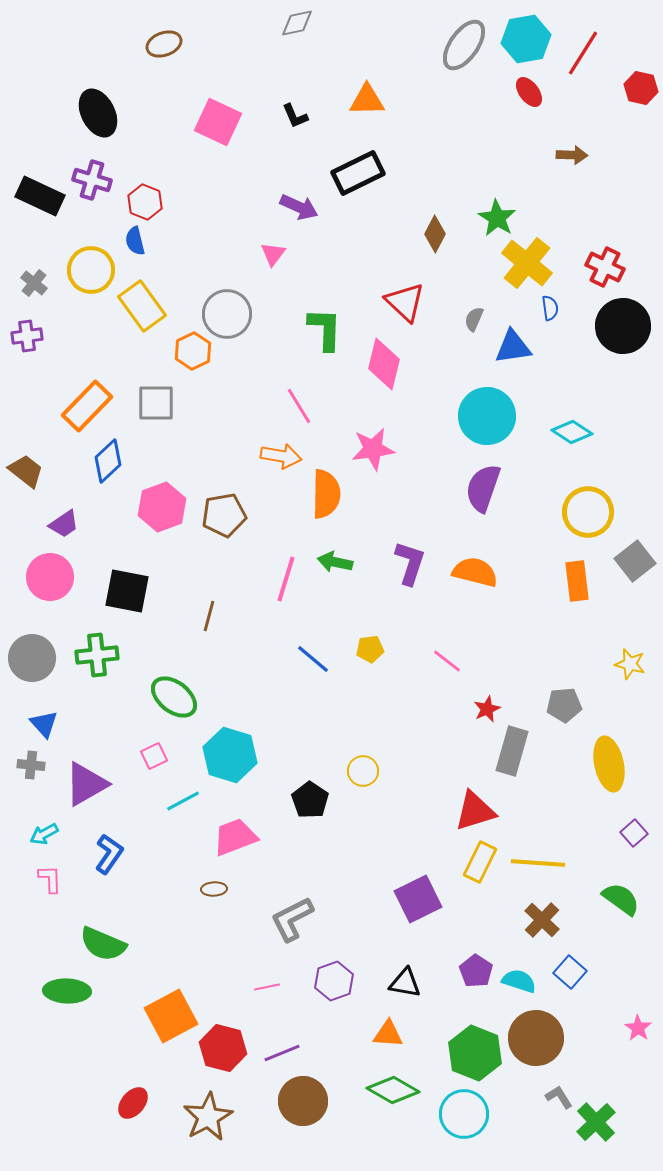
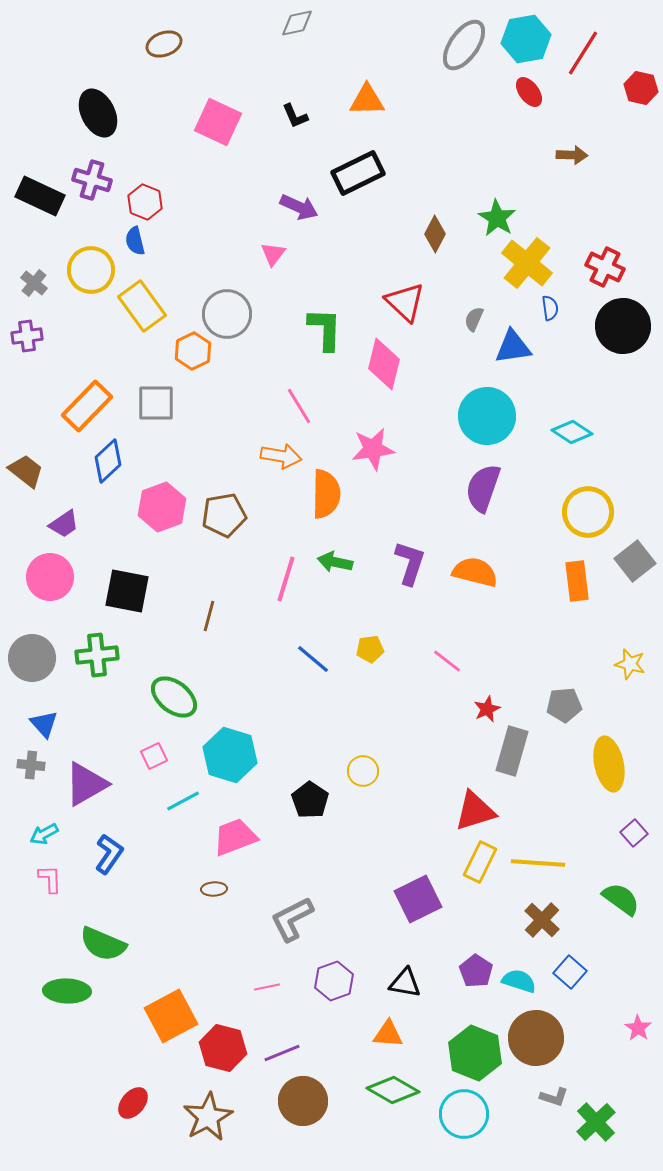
gray L-shape at (559, 1097): moved 5 px left; rotated 140 degrees clockwise
